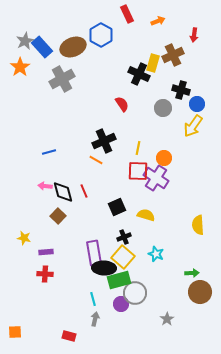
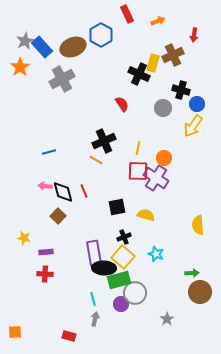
black square at (117, 207): rotated 12 degrees clockwise
